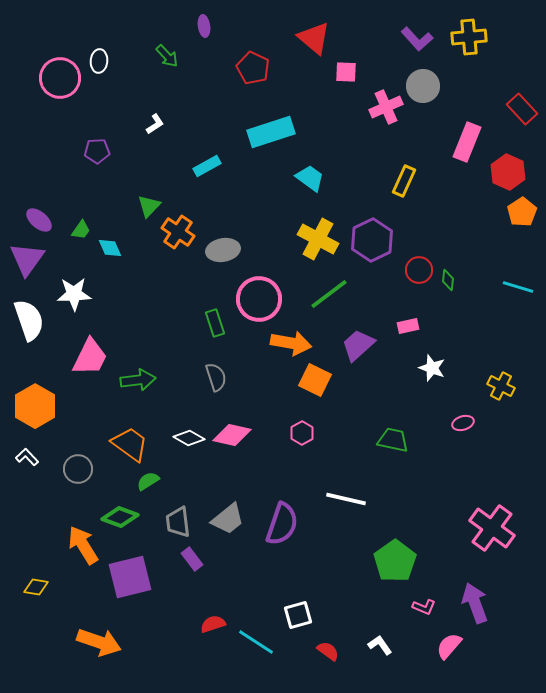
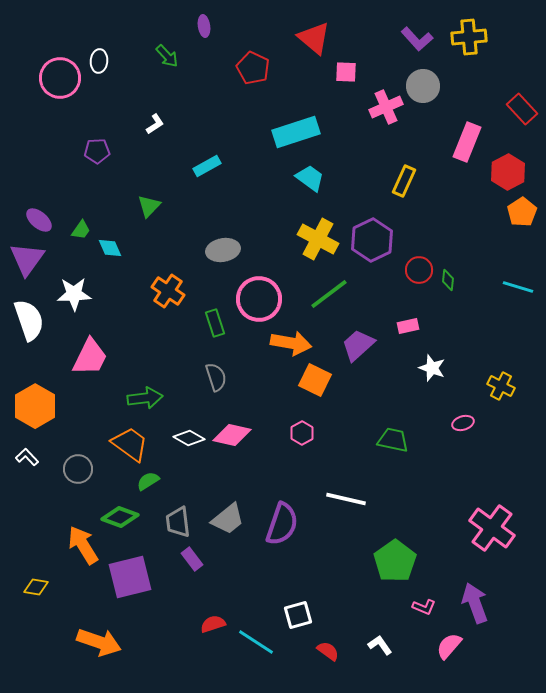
cyan rectangle at (271, 132): moved 25 px right
red hexagon at (508, 172): rotated 8 degrees clockwise
orange cross at (178, 232): moved 10 px left, 59 px down
green arrow at (138, 380): moved 7 px right, 18 px down
